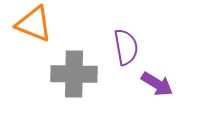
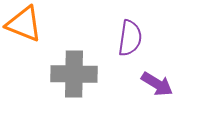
orange triangle: moved 10 px left
purple semicircle: moved 4 px right, 9 px up; rotated 18 degrees clockwise
